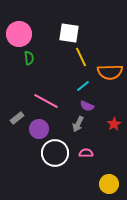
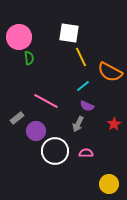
pink circle: moved 3 px down
orange semicircle: rotated 30 degrees clockwise
purple circle: moved 3 px left, 2 px down
white circle: moved 2 px up
